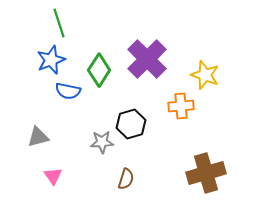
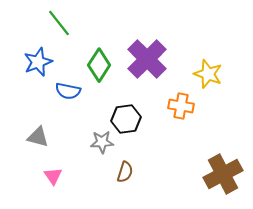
green line: rotated 20 degrees counterclockwise
blue star: moved 13 px left, 2 px down
green diamond: moved 5 px up
yellow star: moved 3 px right, 1 px up
orange cross: rotated 15 degrees clockwise
black hexagon: moved 5 px left, 5 px up; rotated 8 degrees clockwise
gray triangle: rotated 30 degrees clockwise
brown cross: moved 17 px right, 1 px down; rotated 12 degrees counterclockwise
brown semicircle: moved 1 px left, 7 px up
